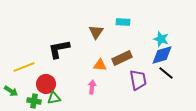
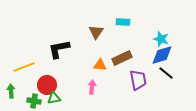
red circle: moved 1 px right, 1 px down
green arrow: rotated 128 degrees counterclockwise
